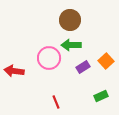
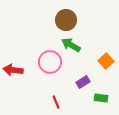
brown circle: moved 4 px left
green arrow: rotated 30 degrees clockwise
pink circle: moved 1 px right, 4 px down
purple rectangle: moved 15 px down
red arrow: moved 1 px left, 1 px up
green rectangle: moved 2 px down; rotated 32 degrees clockwise
